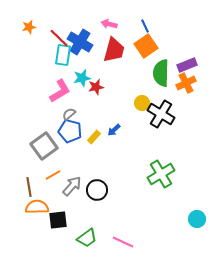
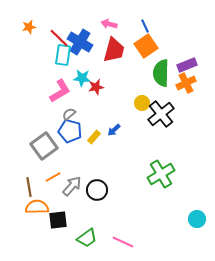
cyan star: rotated 18 degrees clockwise
black cross: rotated 20 degrees clockwise
orange line: moved 2 px down
